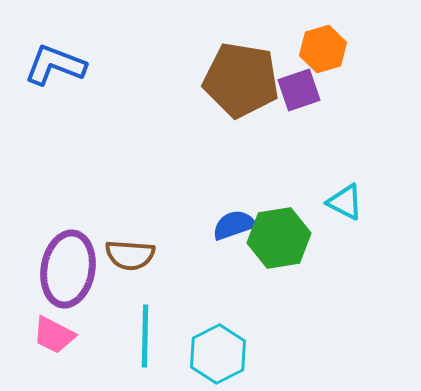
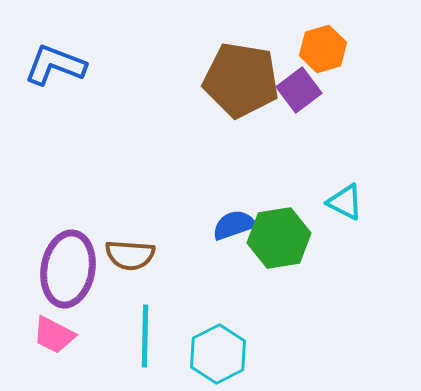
purple square: rotated 18 degrees counterclockwise
